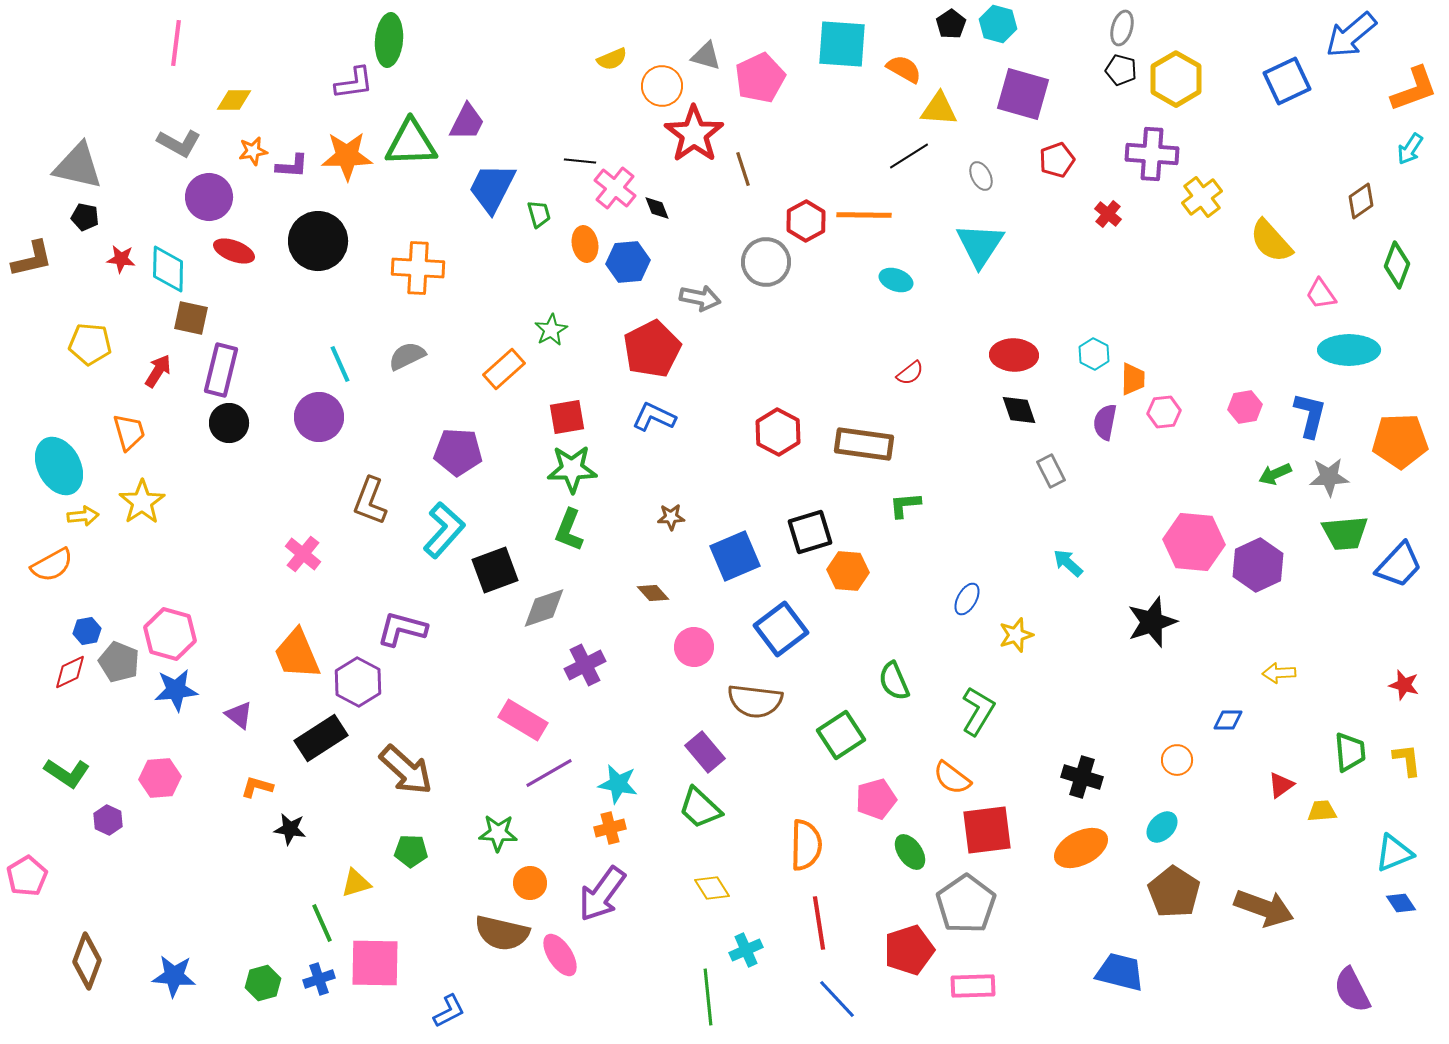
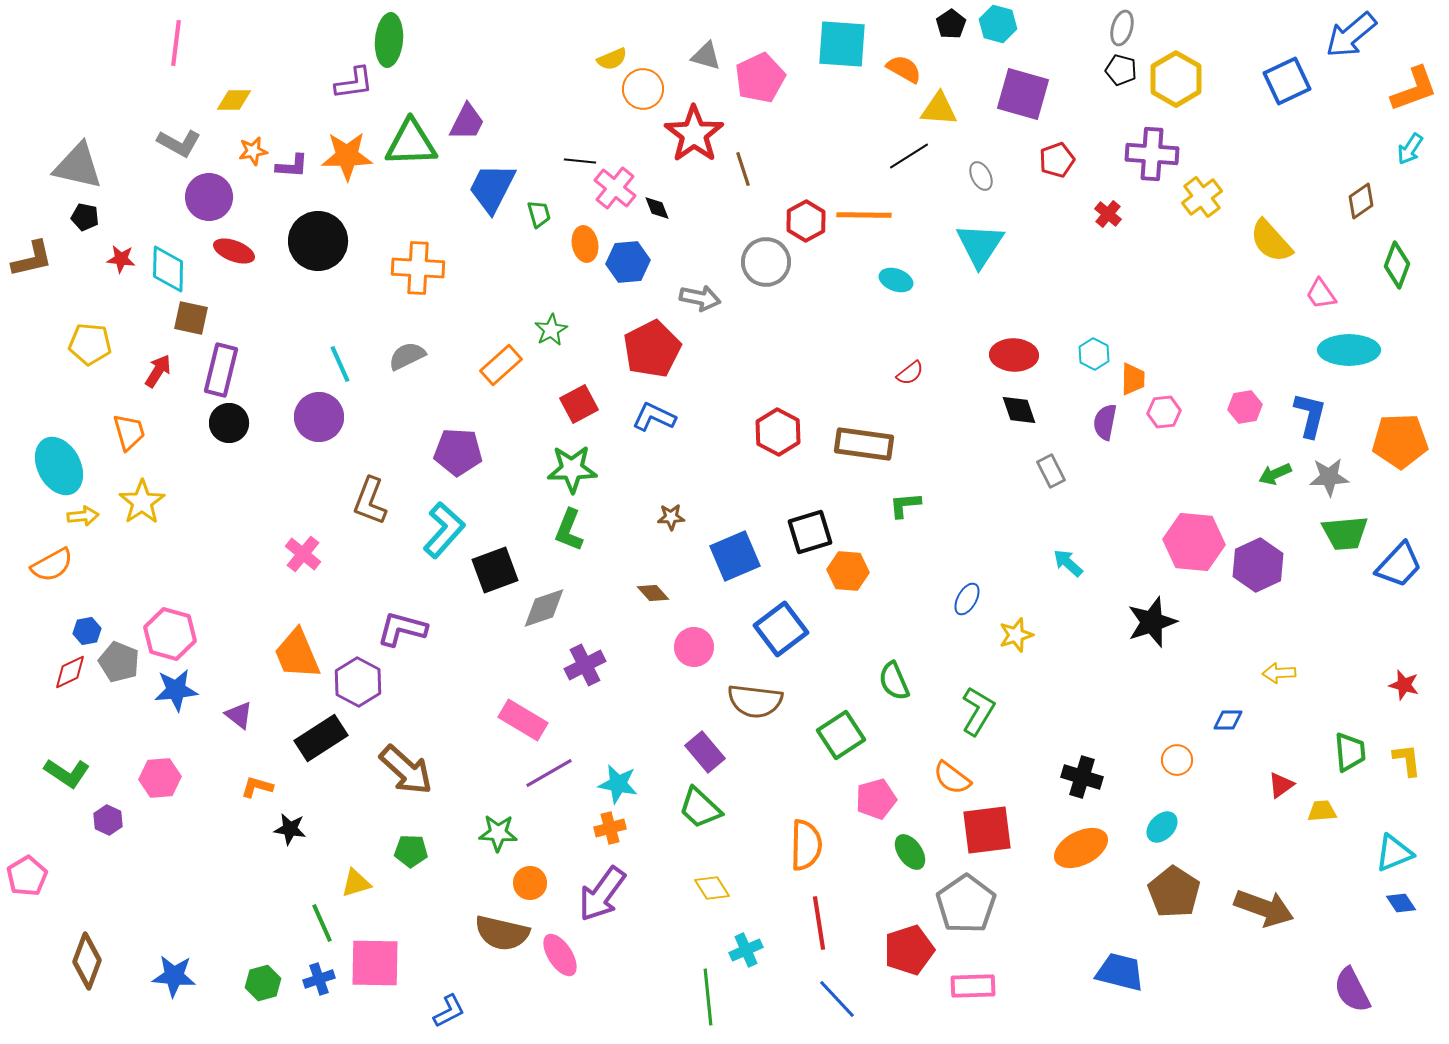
orange circle at (662, 86): moved 19 px left, 3 px down
orange rectangle at (504, 369): moved 3 px left, 4 px up
red square at (567, 417): moved 12 px right, 13 px up; rotated 18 degrees counterclockwise
